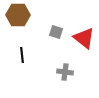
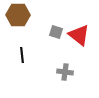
red triangle: moved 5 px left, 3 px up
